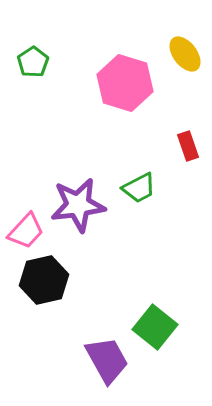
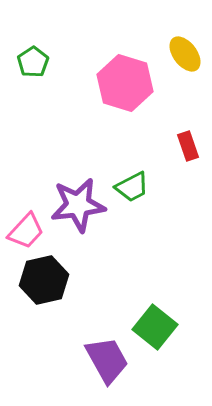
green trapezoid: moved 7 px left, 1 px up
